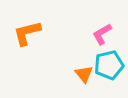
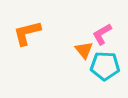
cyan pentagon: moved 4 px left, 1 px down; rotated 16 degrees clockwise
orange triangle: moved 24 px up
